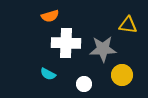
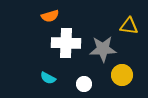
yellow triangle: moved 1 px right, 1 px down
cyan semicircle: moved 4 px down
